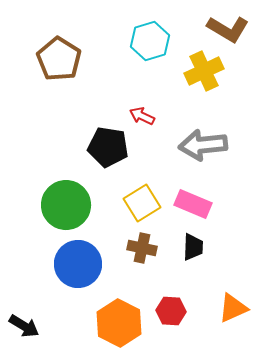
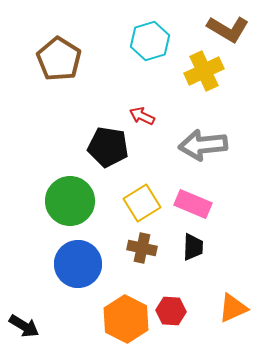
green circle: moved 4 px right, 4 px up
orange hexagon: moved 7 px right, 4 px up
